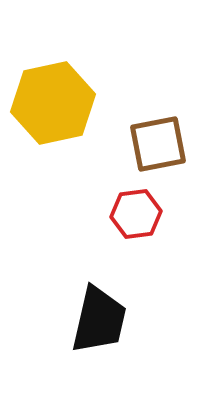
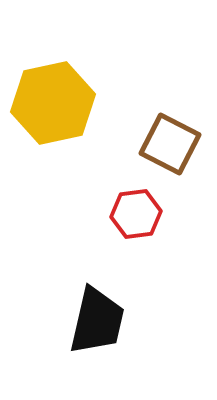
brown square: moved 12 px right; rotated 38 degrees clockwise
black trapezoid: moved 2 px left, 1 px down
